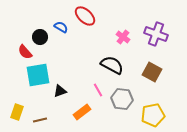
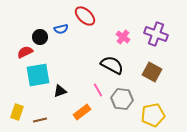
blue semicircle: moved 2 px down; rotated 136 degrees clockwise
red semicircle: rotated 105 degrees clockwise
